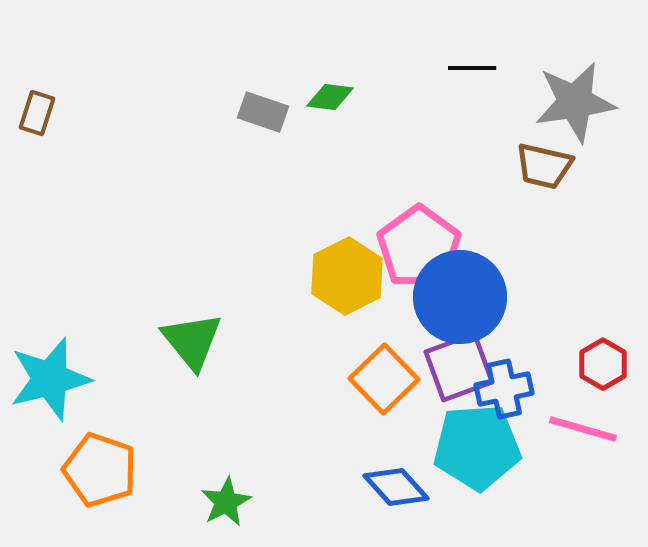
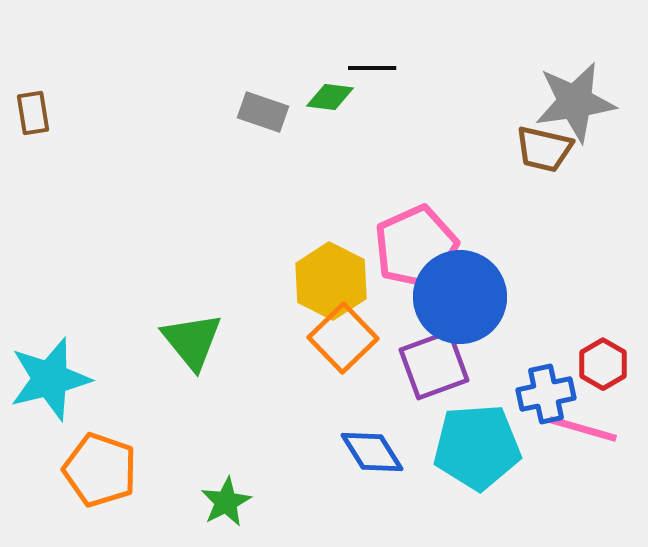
black line: moved 100 px left
brown rectangle: moved 4 px left; rotated 27 degrees counterclockwise
brown trapezoid: moved 17 px up
pink pentagon: moved 3 px left; rotated 12 degrees clockwise
yellow hexagon: moved 16 px left, 5 px down; rotated 6 degrees counterclockwise
purple square: moved 25 px left, 2 px up
orange square: moved 41 px left, 41 px up
blue cross: moved 42 px right, 5 px down
blue diamond: moved 24 px left, 35 px up; rotated 10 degrees clockwise
